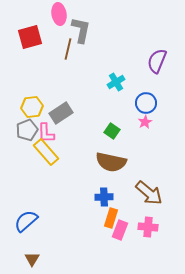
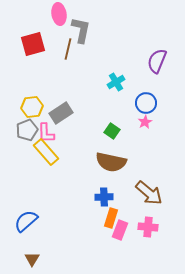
red square: moved 3 px right, 7 px down
